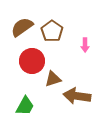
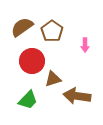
green trapezoid: moved 3 px right, 6 px up; rotated 15 degrees clockwise
